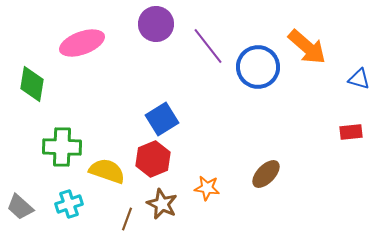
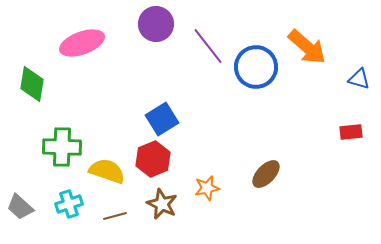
blue circle: moved 2 px left
orange star: rotated 20 degrees counterclockwise
brown line: moved 12 px left, 3 px up; rotated 55 degrees clockwise
